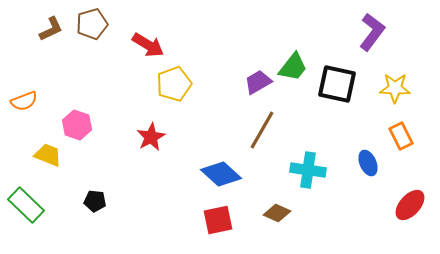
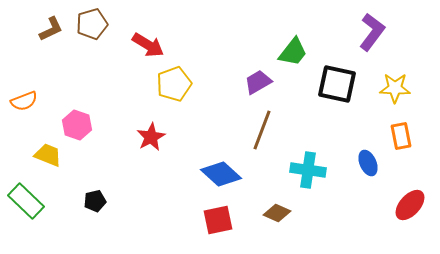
green trapezoid: moved 15 px up
brown line: rotated 9 degrees counterclockwise
orange rectangle: rotated 16 degrees clockwise
black pentagon: rotated 20 degrees counterclockwise
green rectangle: moved 4 px up
